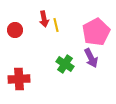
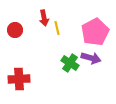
red arrow: moved 1 px up
yellow line: moved 1 px right, 3 px down
pink pentagon: moved 1 px left
purple arrow: rotated 48 degrees counterclockwise
green cross: moved 5 px right, 1 px up
